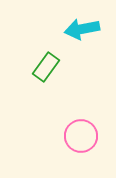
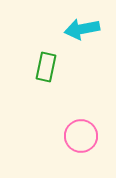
green rectangle: rotated 24 degrees counterclockwise
